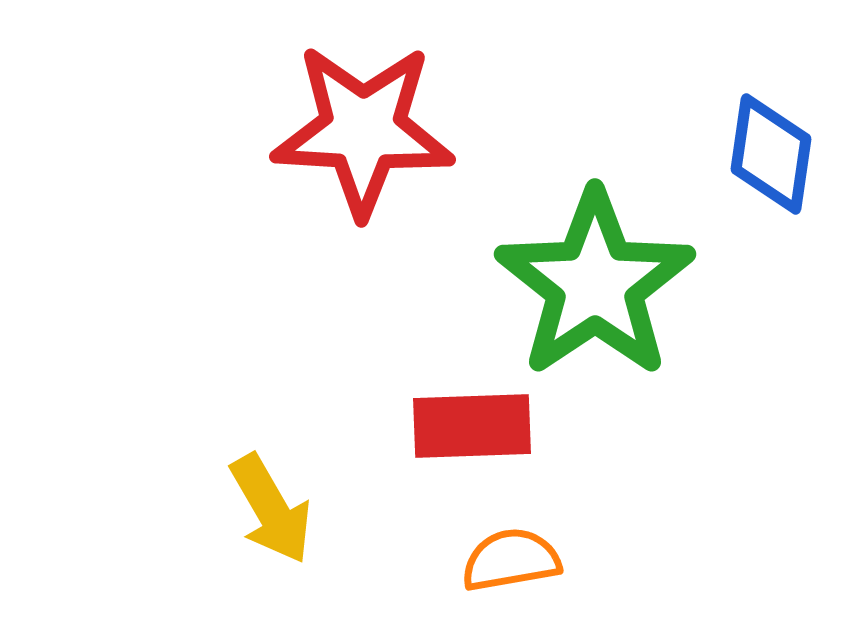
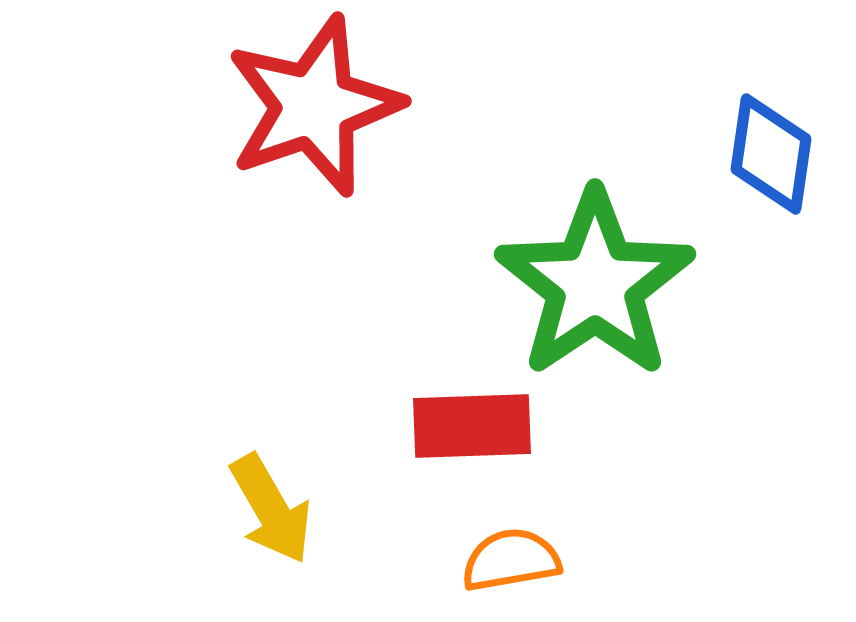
red star: moved 49 px left, 24 px up; rotated 22 degrees counterclockwise
